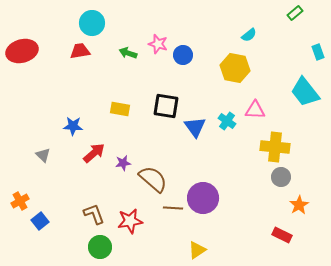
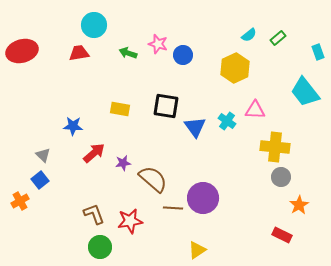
green rectangle: moved 17 px left, 25 px down
cyan circle: moved 2 px right, 2 px down
red trapezoid: moved 1 px left, 2 px down
yellow hexagon: rotated 24 degrees clockwise
blue square: moved 41 px up
